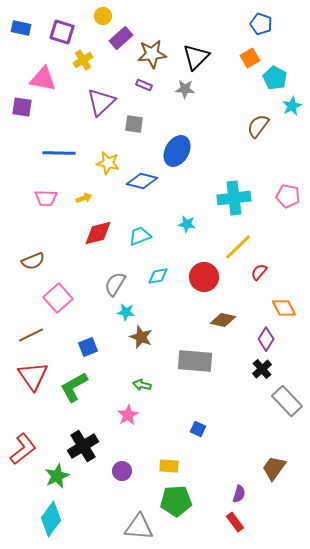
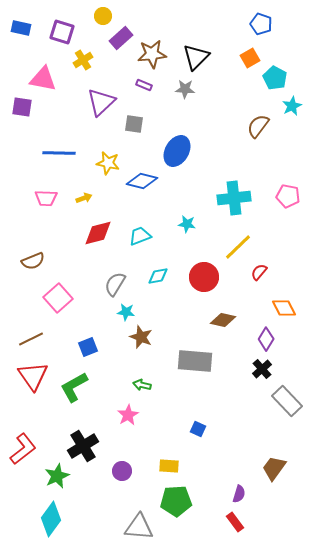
brown line at (31, 335): moved 4 px down
